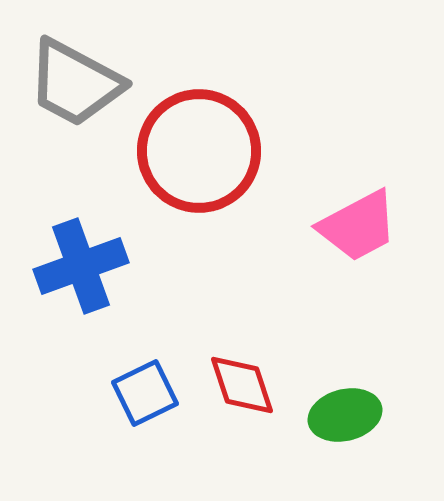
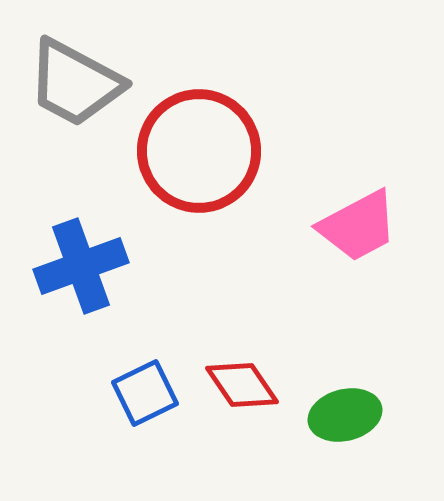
red diamond: rotated 16 degrees counterclockwise
